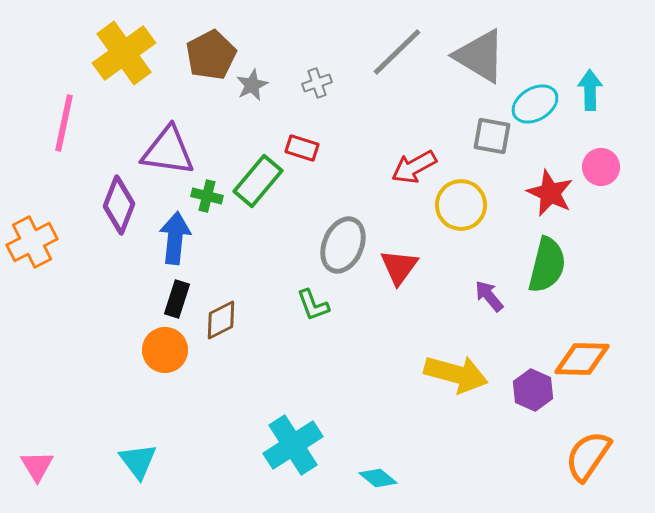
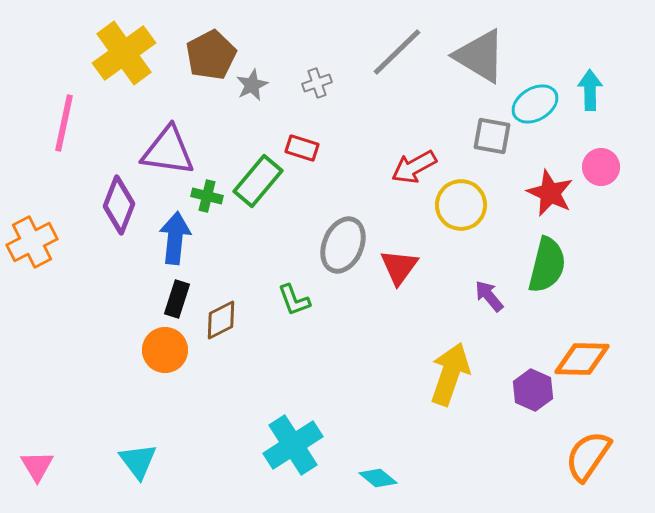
green L-shape: moved 19 px left, 5 px up
yellow arrow: moved 6 px left; rotated 86 degrees counterclockwise
